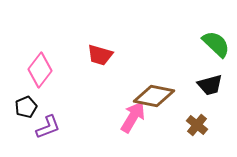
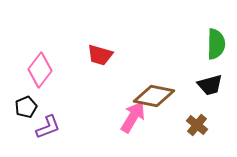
green semicircle: rotated 48 degrees clockwise
